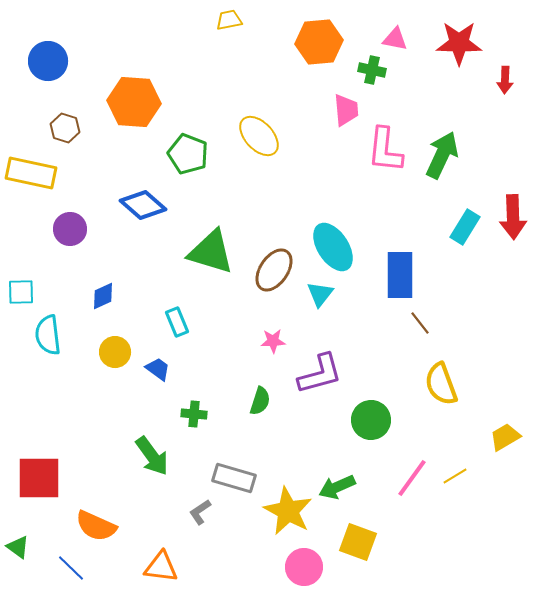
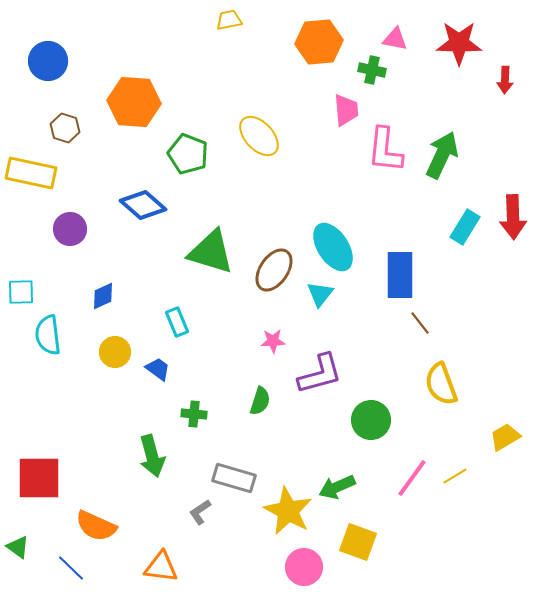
green arrow at (152, 456): rotated 21 degrees clockwise
